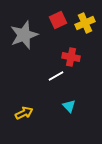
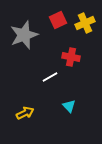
white line: moved 6 px left, 1 px down
yellow arrow: moved 1 px right
